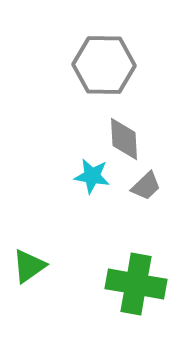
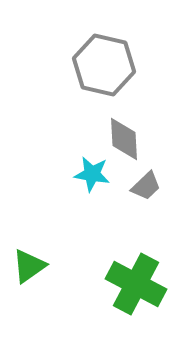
gray hexagon: rotated 12 degrees clockwise
cyan star: moved 2 px up
green cross: rotated 18 degrees clockwise
